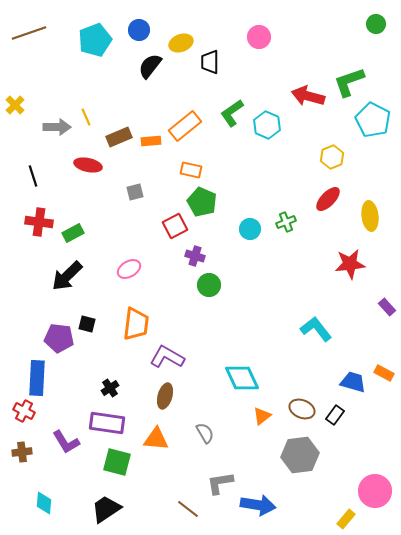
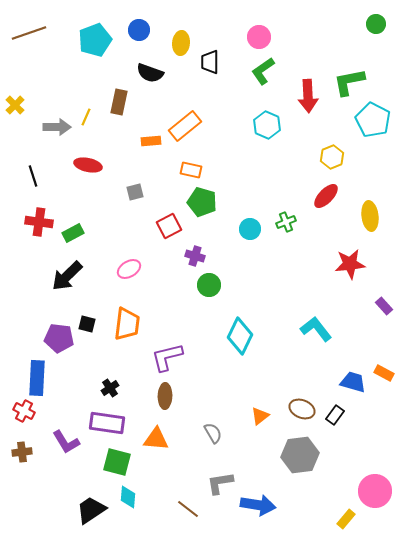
yellow ellipse at (181, 43): rotated 65 degrees counterclockwise
black semicircle at (150, 66): moved 7 px down; rotated 108 degrees counterclockwise
green L-shape at (349, 82): rotated 8 degrees clockwise
red arrow at (308, 96): rotated 108 degrees counterclockwise
green L-shape at (232, 113): moved 31 px right, 42 px up
yellow line at (86, 117): rotated 48 degrees clockwise
brown rectangle at (119, 137): moved 35 px up; rotated 55 degrees counterclockwise
red ellipse at (328, 199): moved 2 px left, 3 px up
green pentagon at (202, 202): rotated 8 degrees counterclockwise
red square at (175, 226): moved 6 px left
purple rectangle at (387, 307): moved 3 px left, 1 px up
orange trapezoid at (136, 324): moved 9 px left
purple L-shape at (167, 357): rotated 44 degrees counterclockwise
cyan diamond at (242, 378): moved 2 px left, 42 px up; rotated 51 degrees clockwise
brown ellipse at (165, 396): rotated 15 degrees counterclockwise
orange triangle at (262, 416): moved 2 px left
gray semicircle at (205, 433): moved 8 px right
cyan diamond at (44, 503): moved 84 px right, 6 px up
black trapezoid at (106, 509): moved 15 px left, 1 px down
